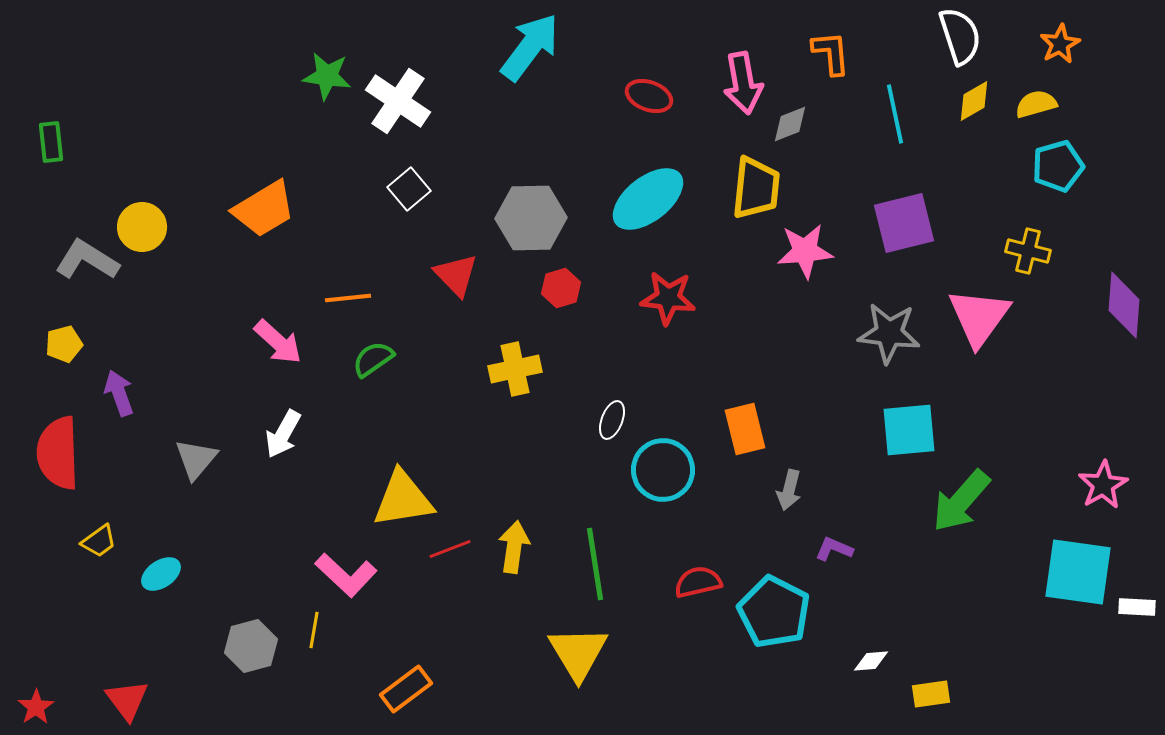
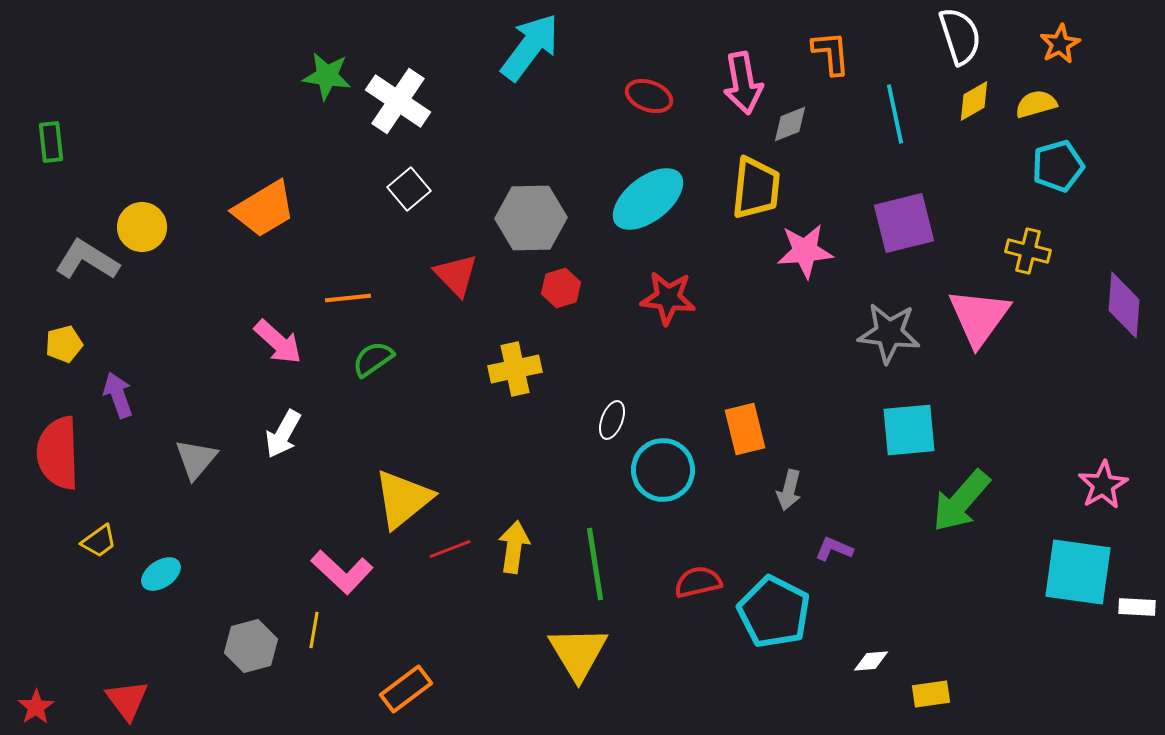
purple arrow at (119, 393): moved 1 px left, 2 px down
yellow triangle at (403, 499): rotated 30 degrees counterclockwise
pink L-shape at (346, 575): moved 4 px left, 3 px up
